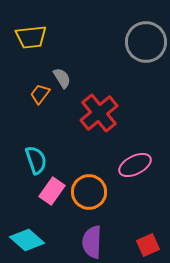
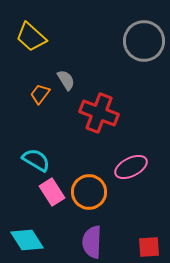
yellow trapezoid: rotated 48 degrees clockwise
gray circle: moved 2 px left, 1 px up
gray semicircle: moved 4 px right, 2 px down
red cross: rotated 30 degrees counterclockwise
cyan semicircle: rotated 40 degrees counterclockwise
pink ellipse: moved 4 px left, 2 px down
pink rectangle: moved 1 px down; rotated 68 degrees counterclockwise
cyan diamond: rotated 16 degrees clockwise
red square: moved 1 px right, 2 px down; rotated 20 degrees clockwise
